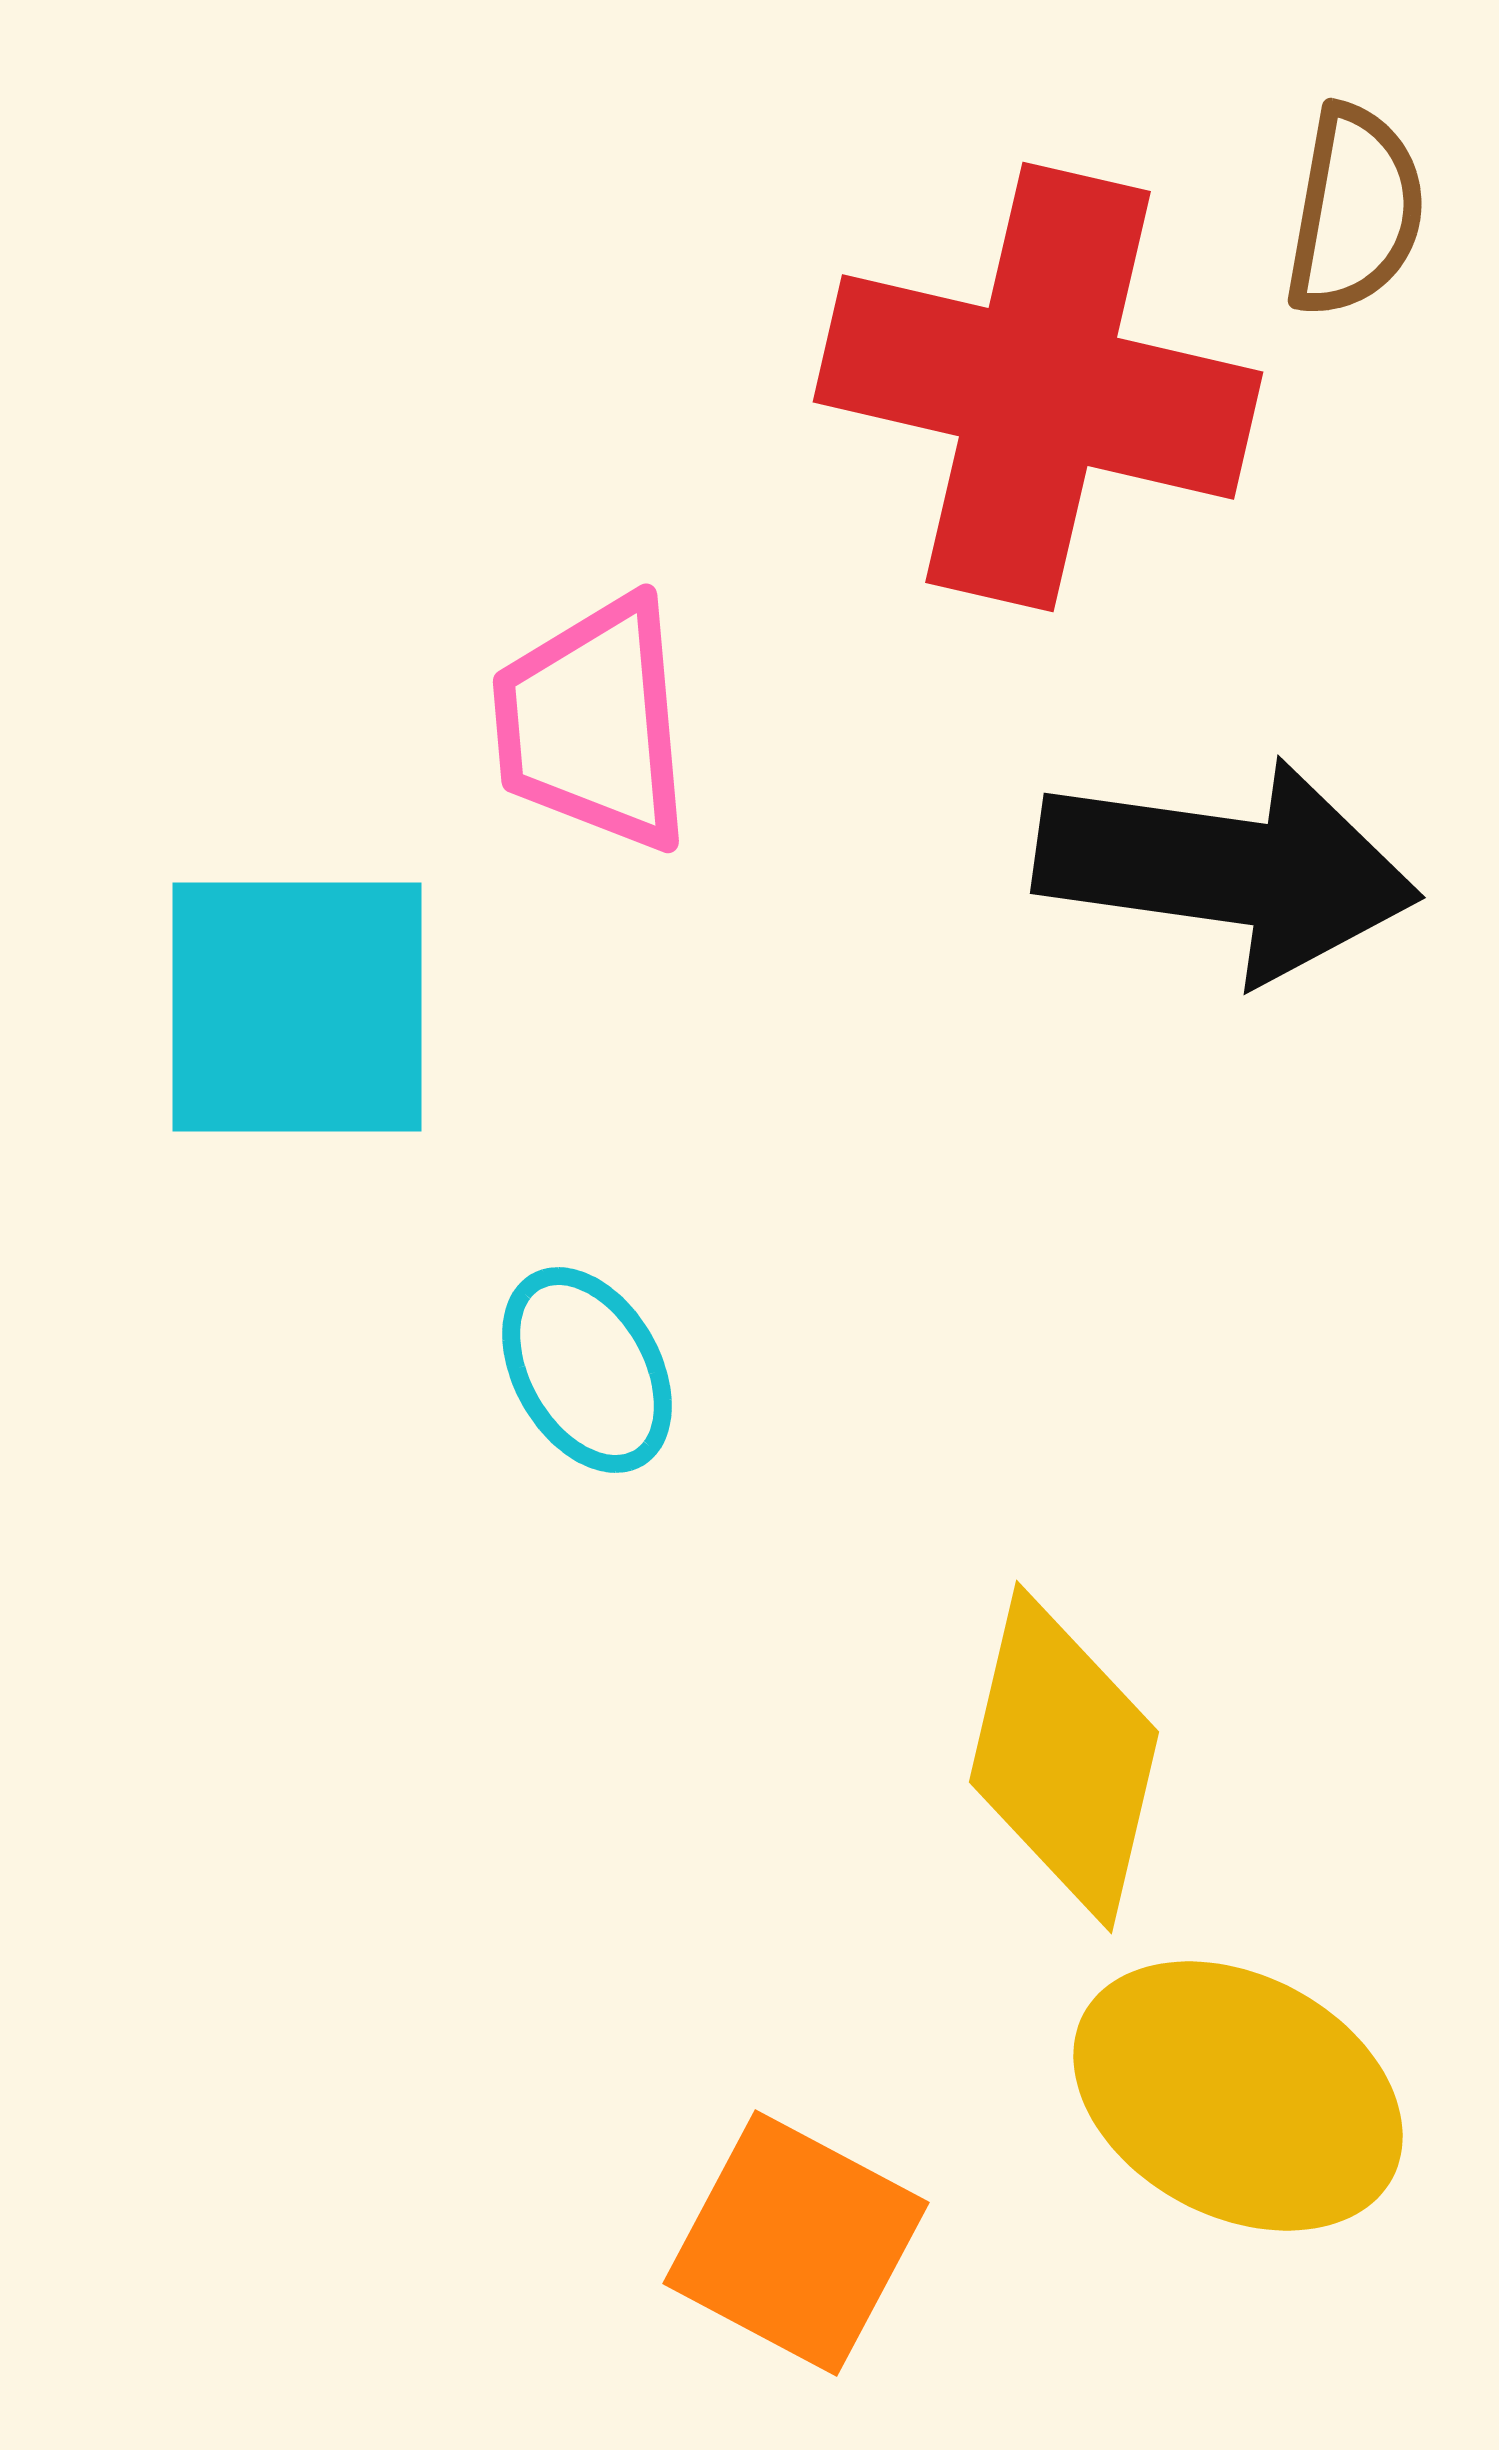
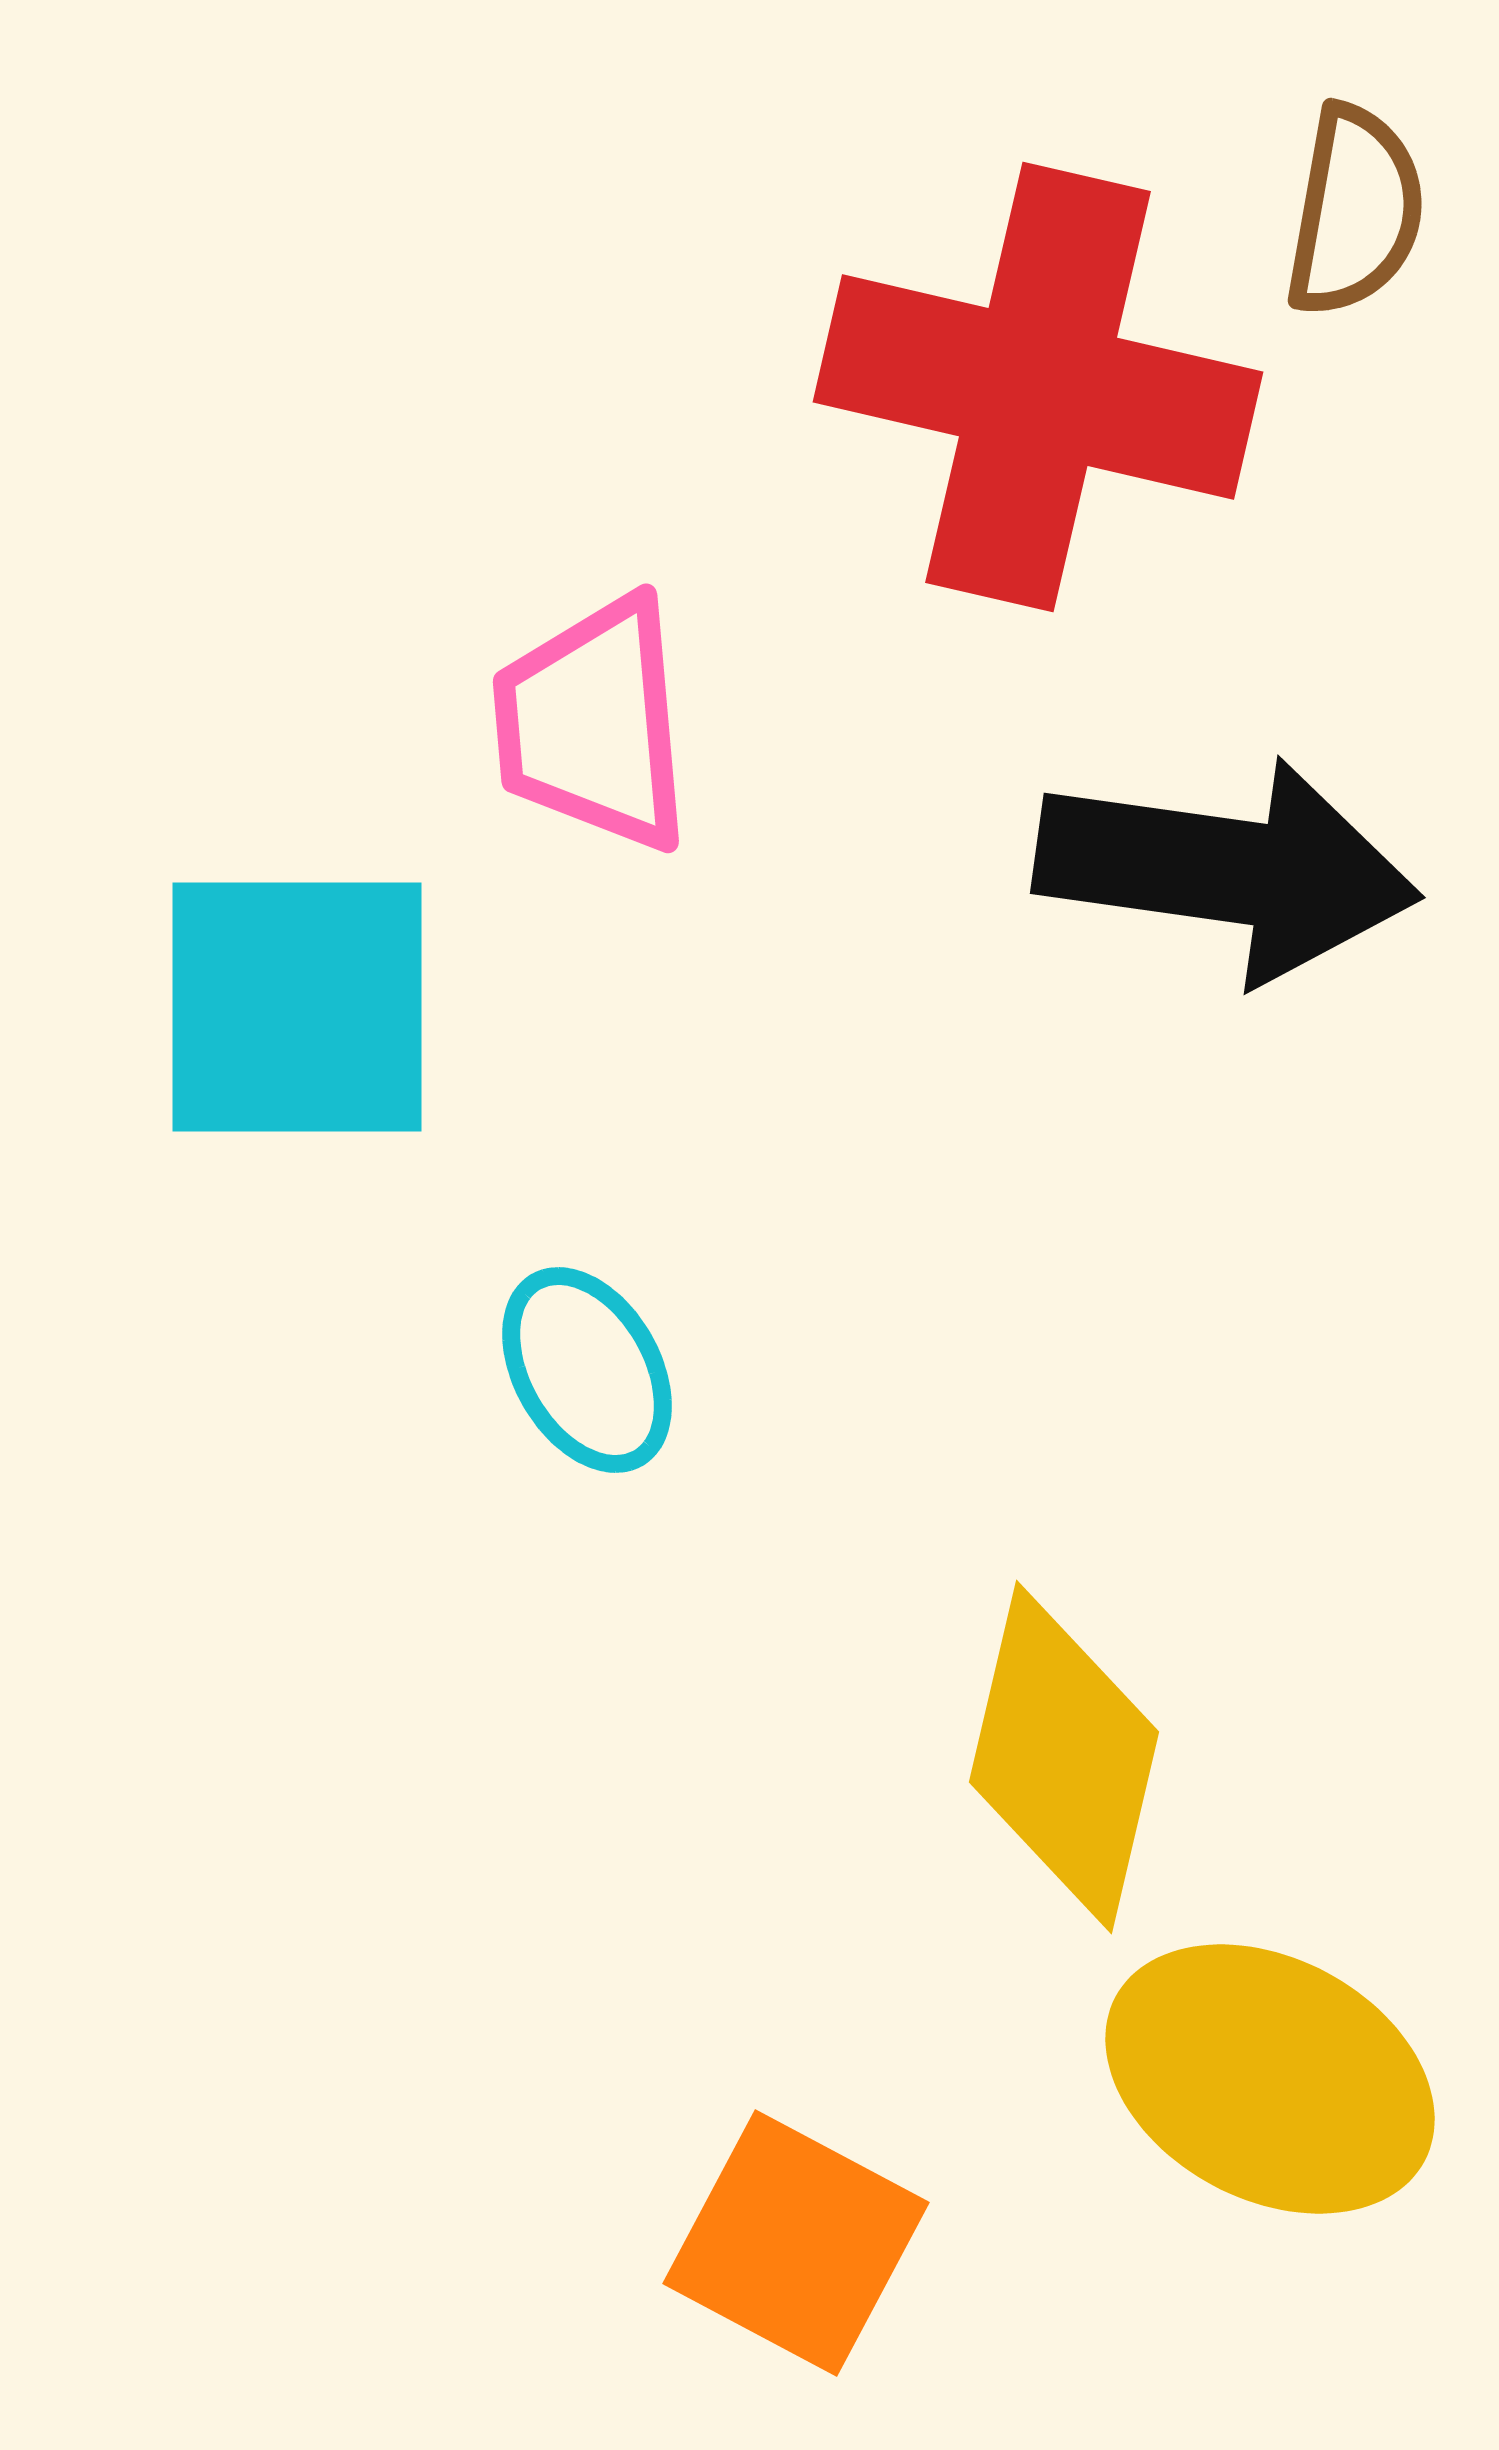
yellow ellipse: moved 32 px right, 17 px up
